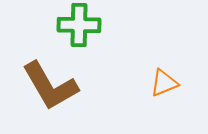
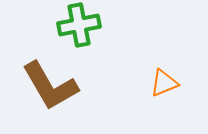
green cross: rotated 12 degrees counterclockwise
